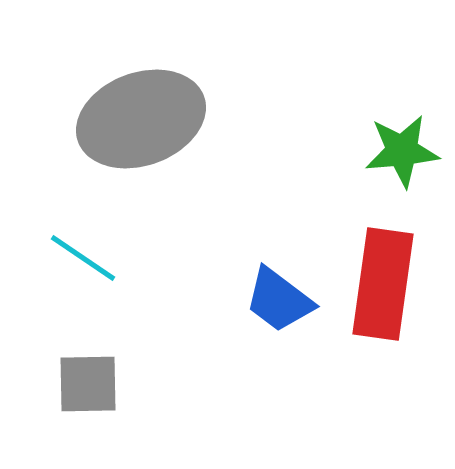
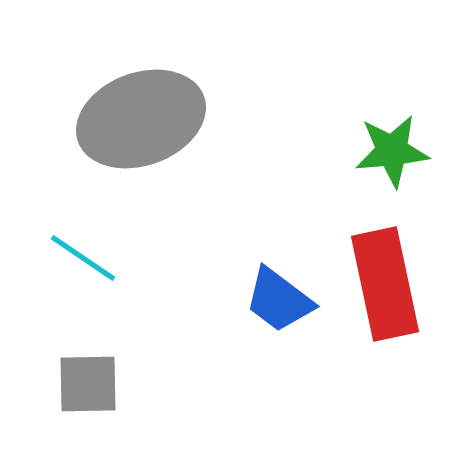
green star: moved 10 px left
red rectangle: moved 2 px right; rotated 20 degrees counterclockwise
